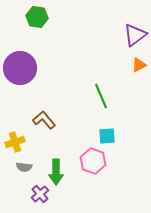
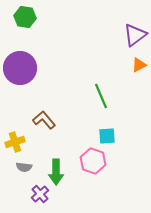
green hexagon: moved 12 px left
